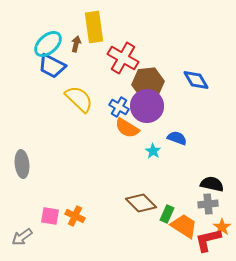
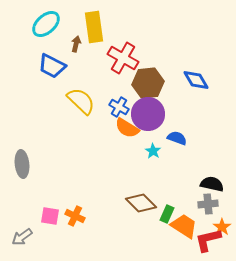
cyan ellipse: moved 2 px left, 20 px up
yellow semicircle: moved 2 px right, 2 px down
purple circle: moved 1 px right, 8 px down
